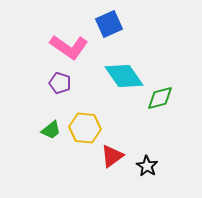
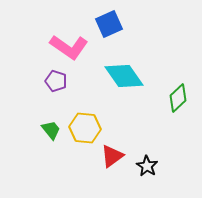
purple pentagon: moved 4 px left, 2 px up
green diamond: moved 18 px right; rotated 28 degrees counterclockwise
green trapezoid: rotated 90 degrees counterclockwise
